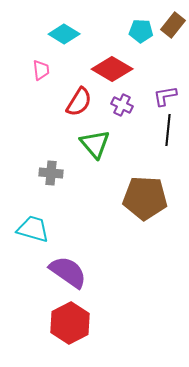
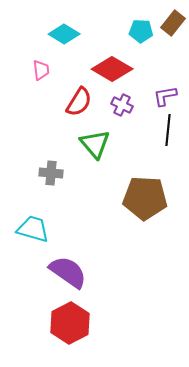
brown rectangle: moved 2 px up
